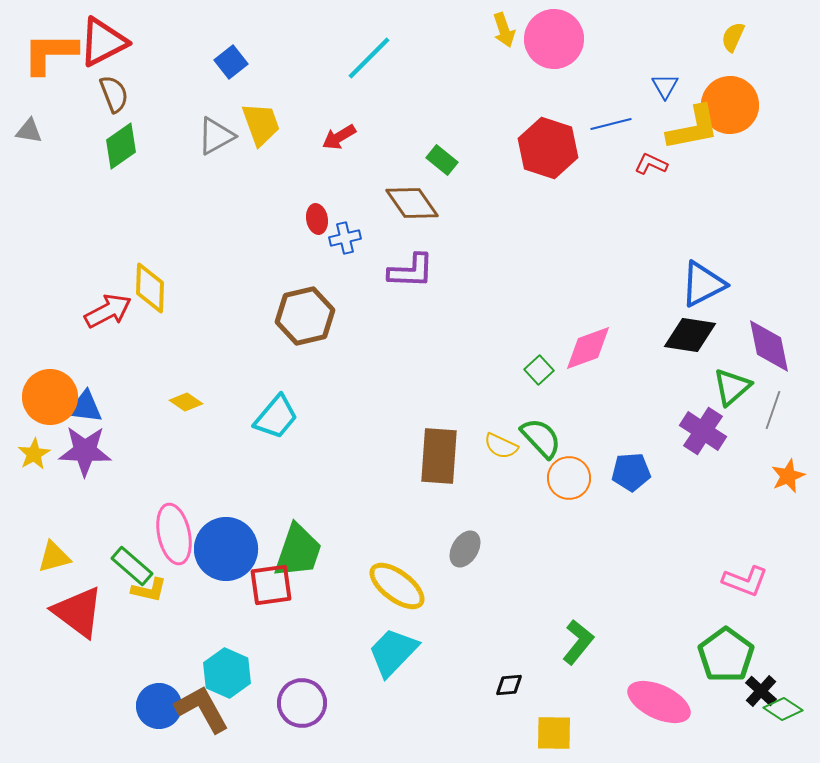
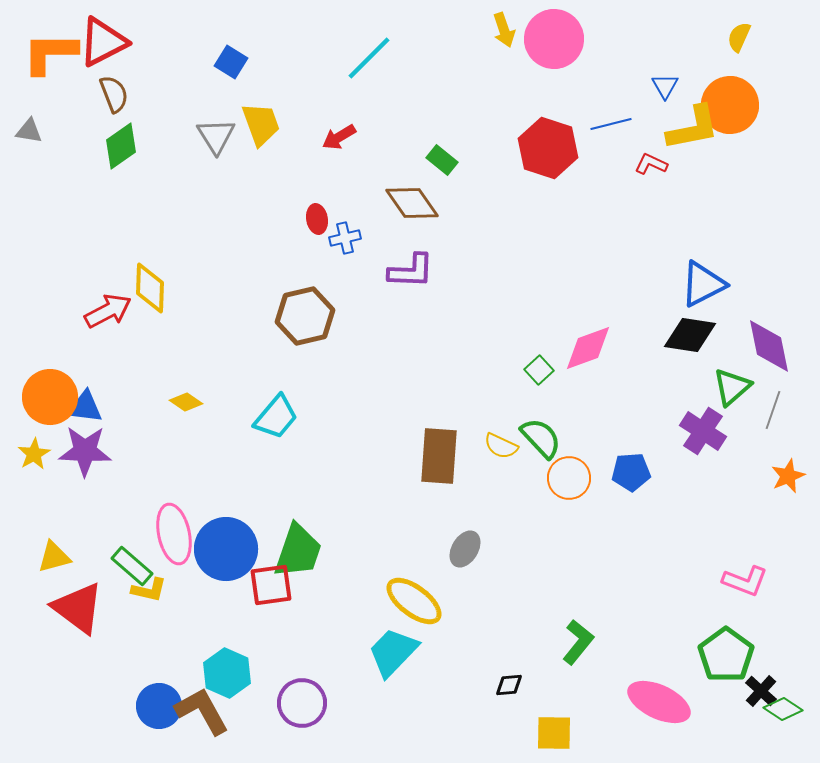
yellow semicircle at (733, 37): moved 6 px right
blue square at (231, 62): rotated 20 degrees counterclockwise
gray triangle at (216, 136): rotated 33 degrees counterclockwise
yellow ellipse at (397, 586): moved 17 px right, 15 px down
red triangle at (78, 612): moved 4 px up
brown L-shape at (202, 709): moved 2 px down
